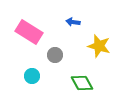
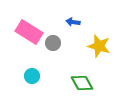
gray circle: moved 2 px left, 12 px up
